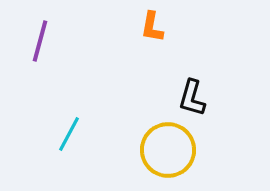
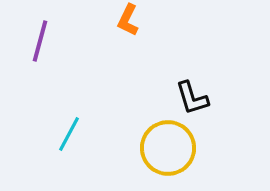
orange L-shape: moved 24 px left, 7 px up; rotated 16 degrees clockwise
black L-shape: rotated 33 degrees counterclockwise
yellow circle: moved 2 px up
